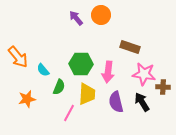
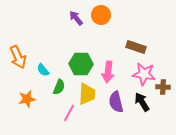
brown rectangle: moved 6 px right
orange arrow: rotated 15 degrees clockwise
